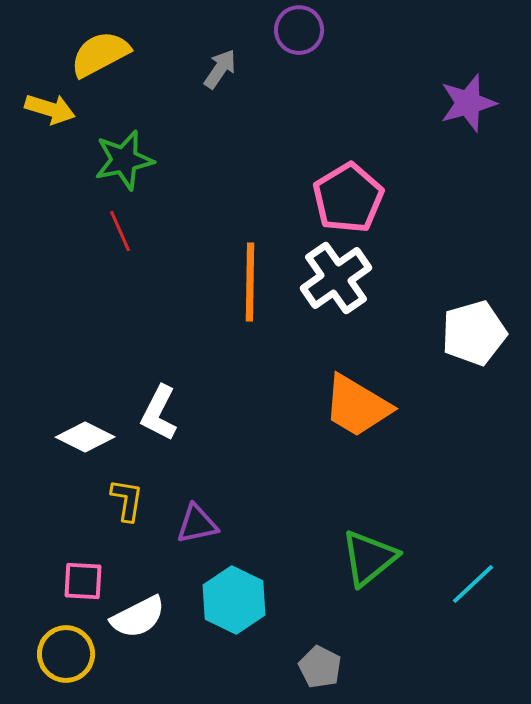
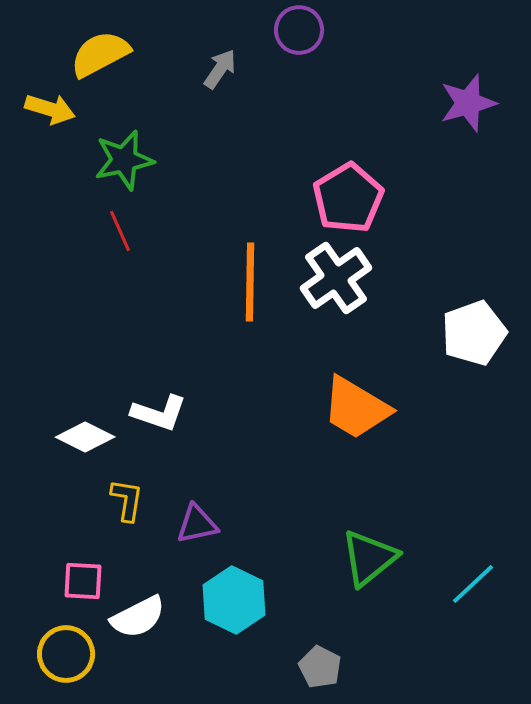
white pentagon: rotated 4 degrees counterclockwise
orange trapezoid: moved 1 px left, 2 px down
white L-shape: rotated 98 degrees counterclockwise
